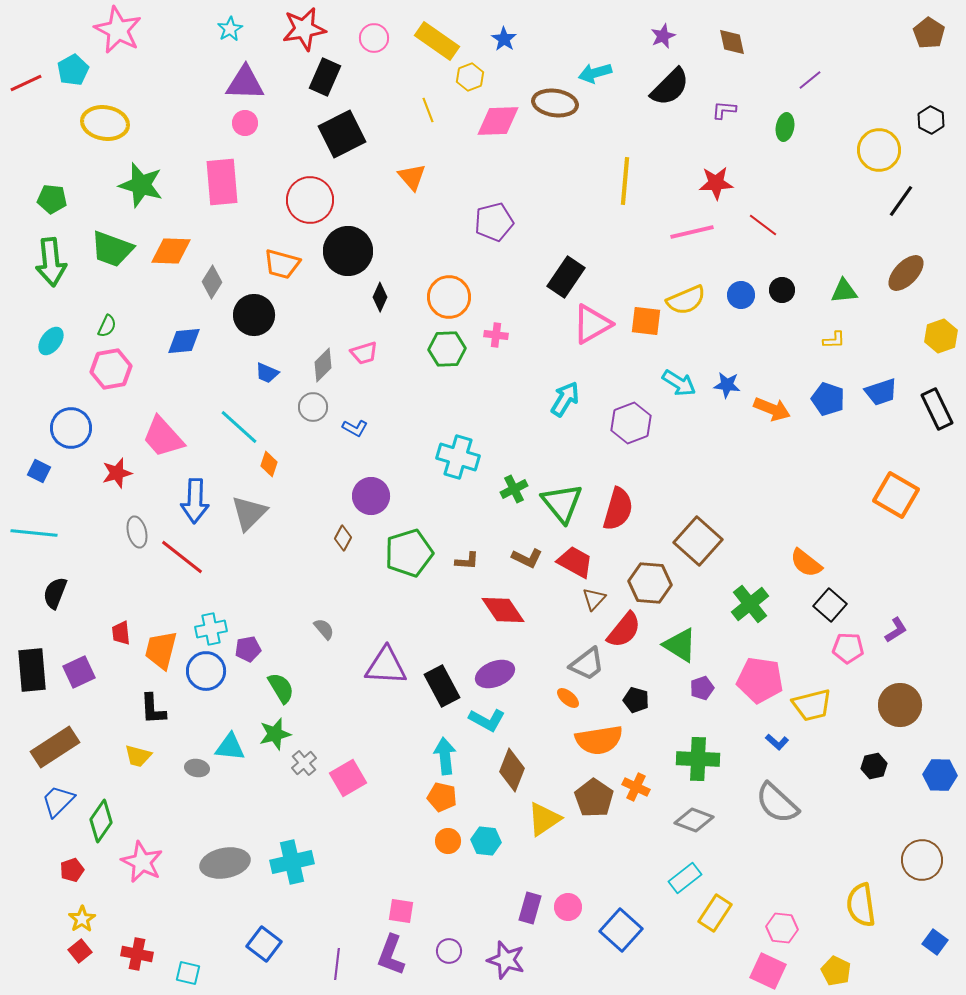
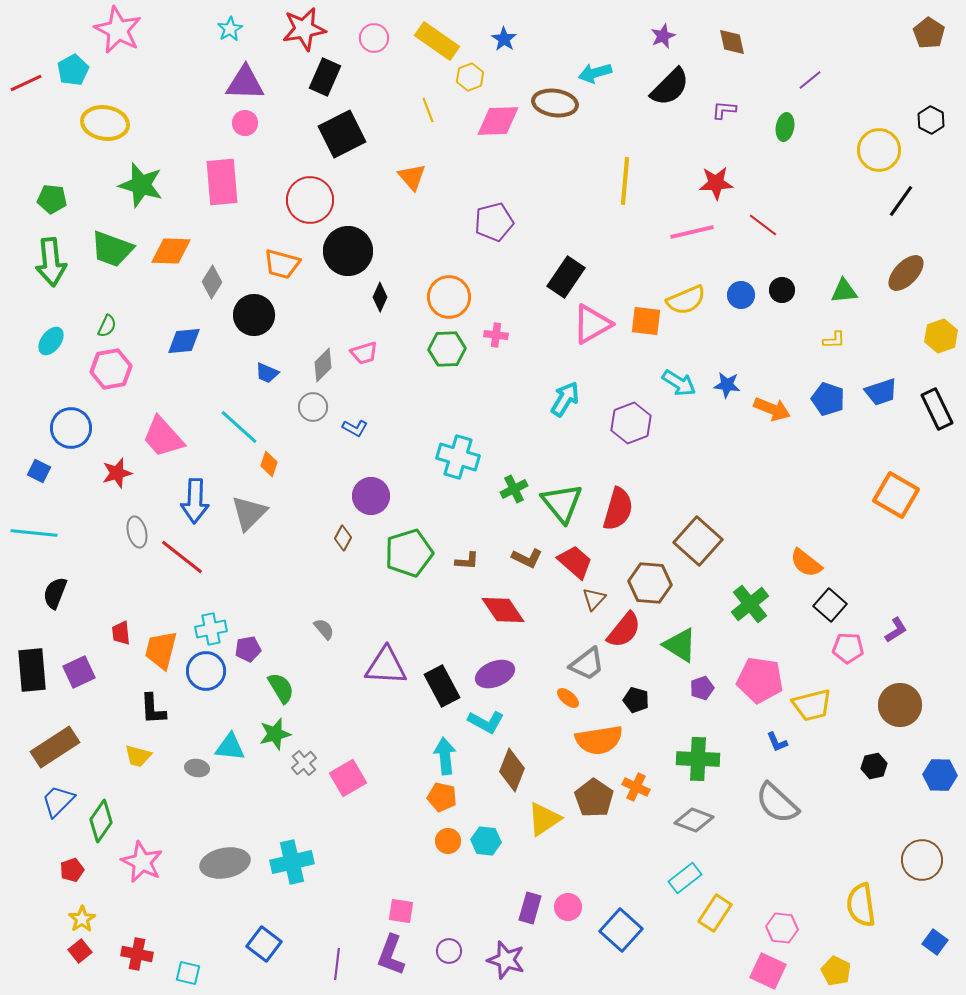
red trapezoid at (575, 562): rotated 12 degrees clockwise
cyan L-shape at (487, 720): moved 1 px left, 2 px down
blue L-shape at (777, 742): rotated 25 degrees clockwise
